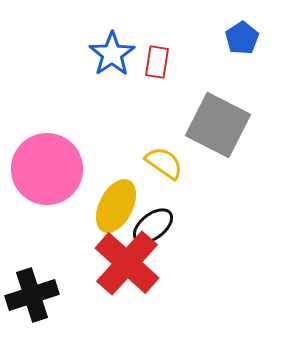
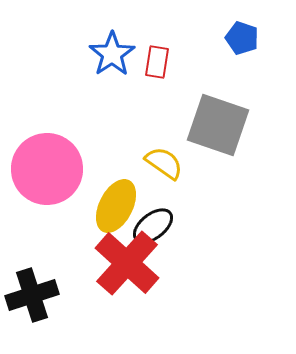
blue pentagon: rotated 20 degrees counterclockwise
gray square: rotated 8 degrees counterclockwise
